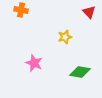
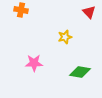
pink star: rotated 24 degrees counterclockwise
